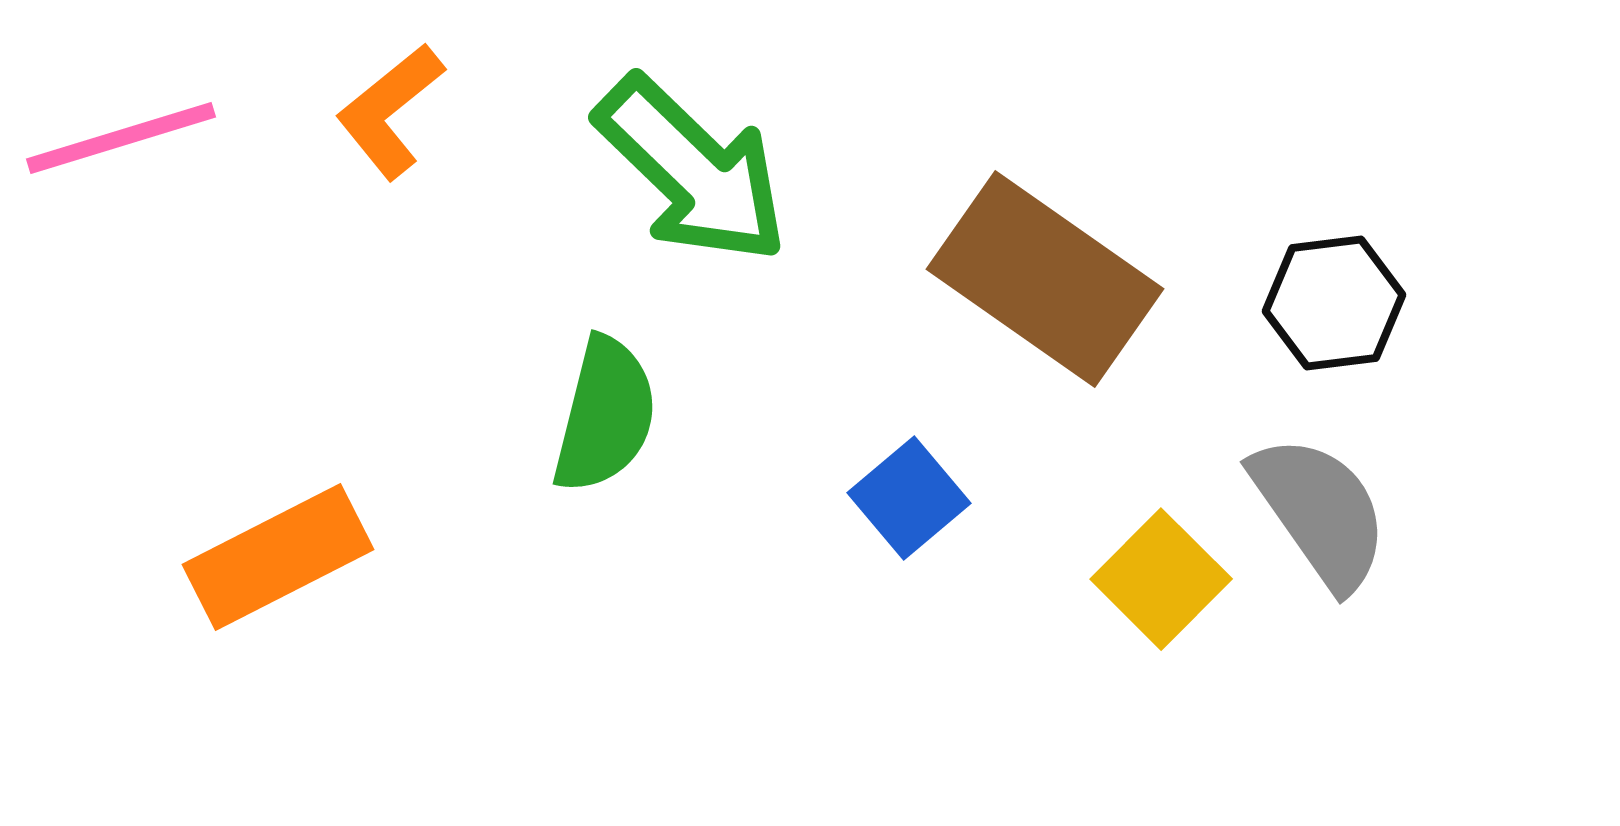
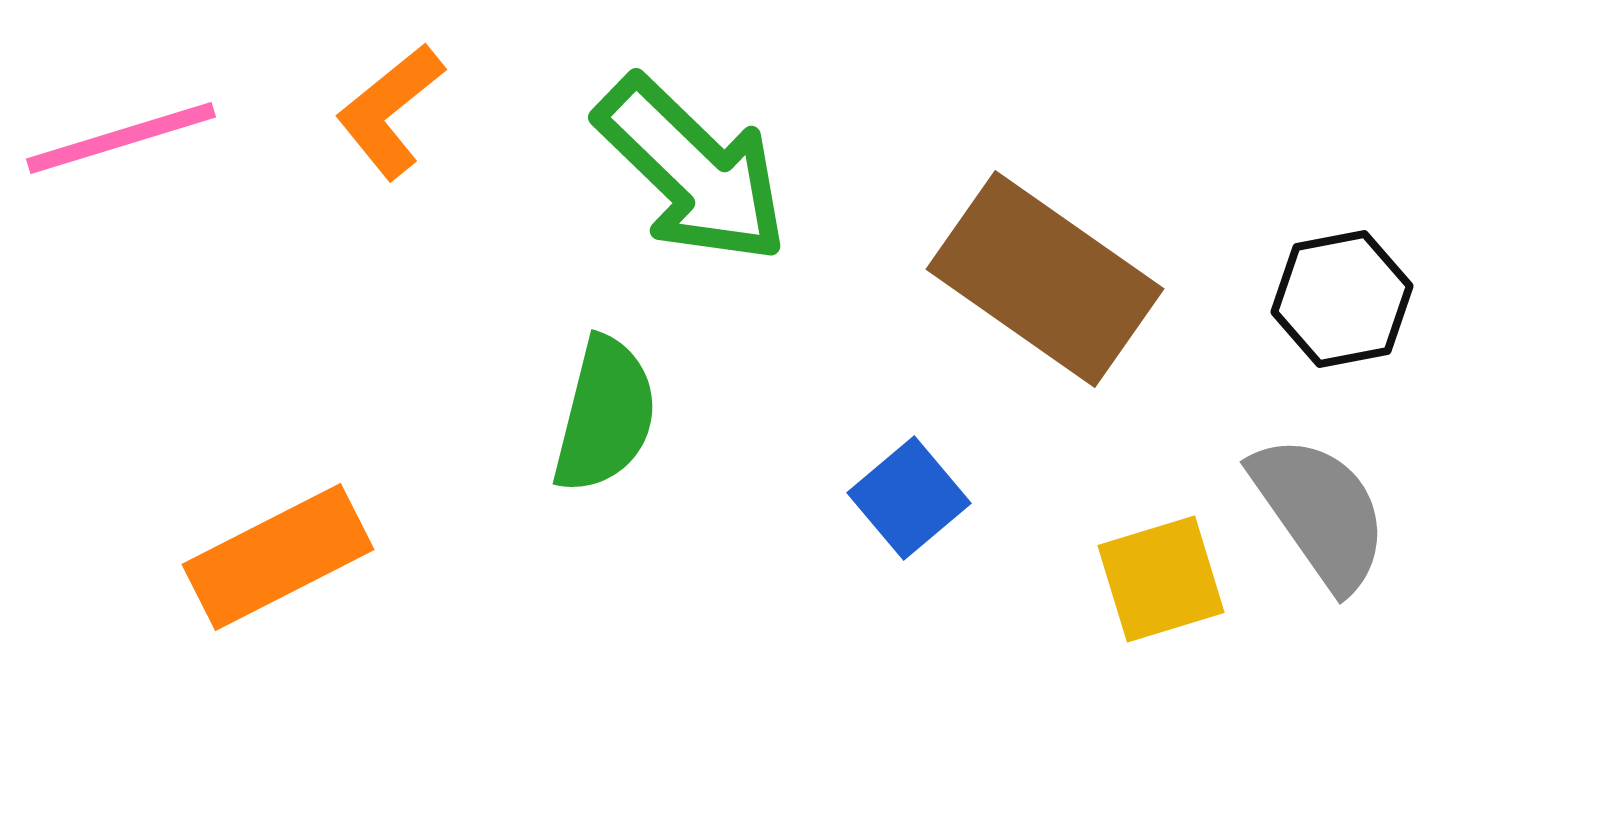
black hexagon: moved 8 px right, 4 px up; rotated 4 degrees counterclockwise
yellow square: rotated 28 degrees clockwise
